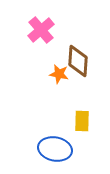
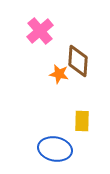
pink cross: moved 1 px left, 1 px down
